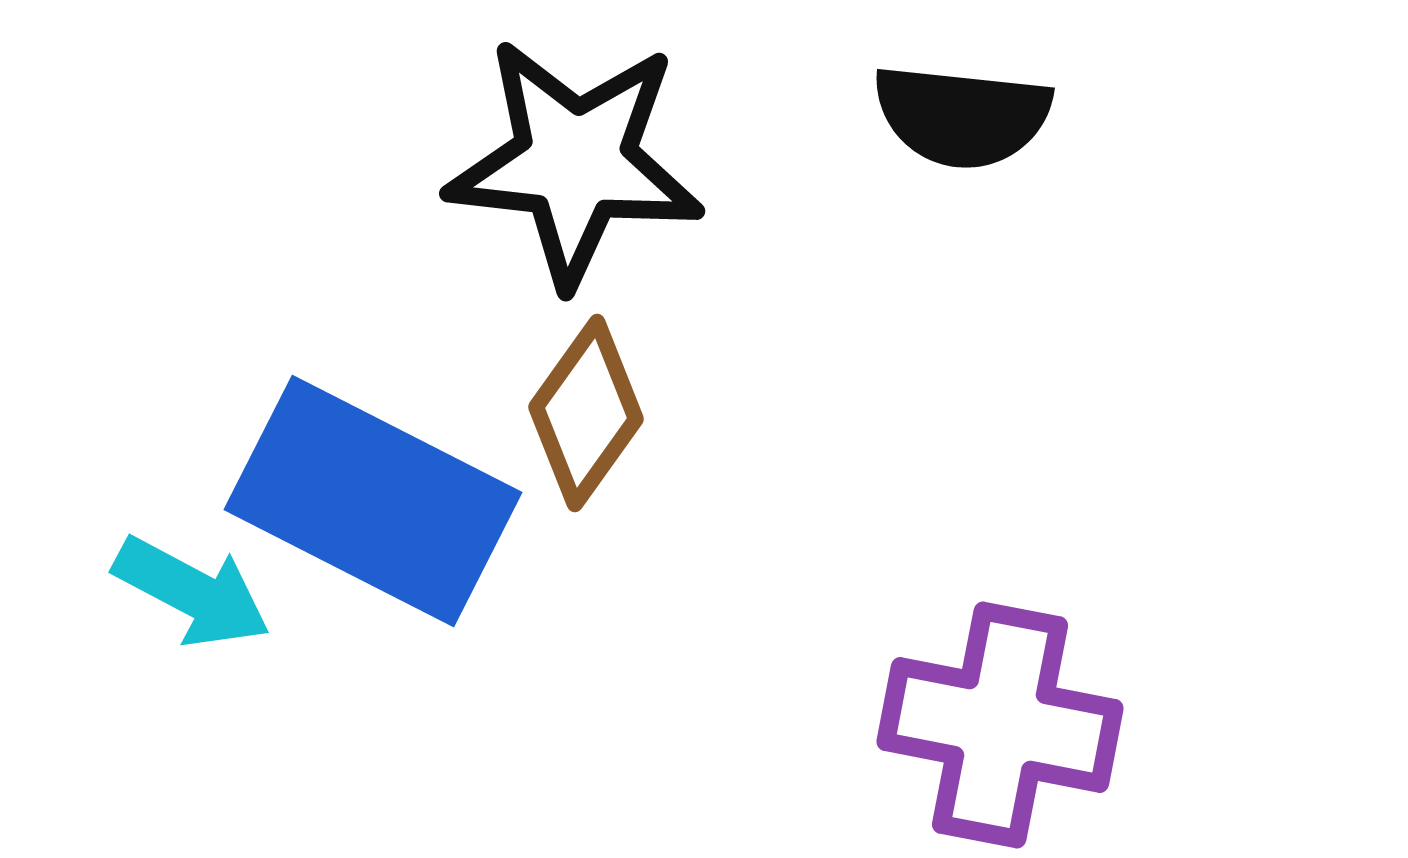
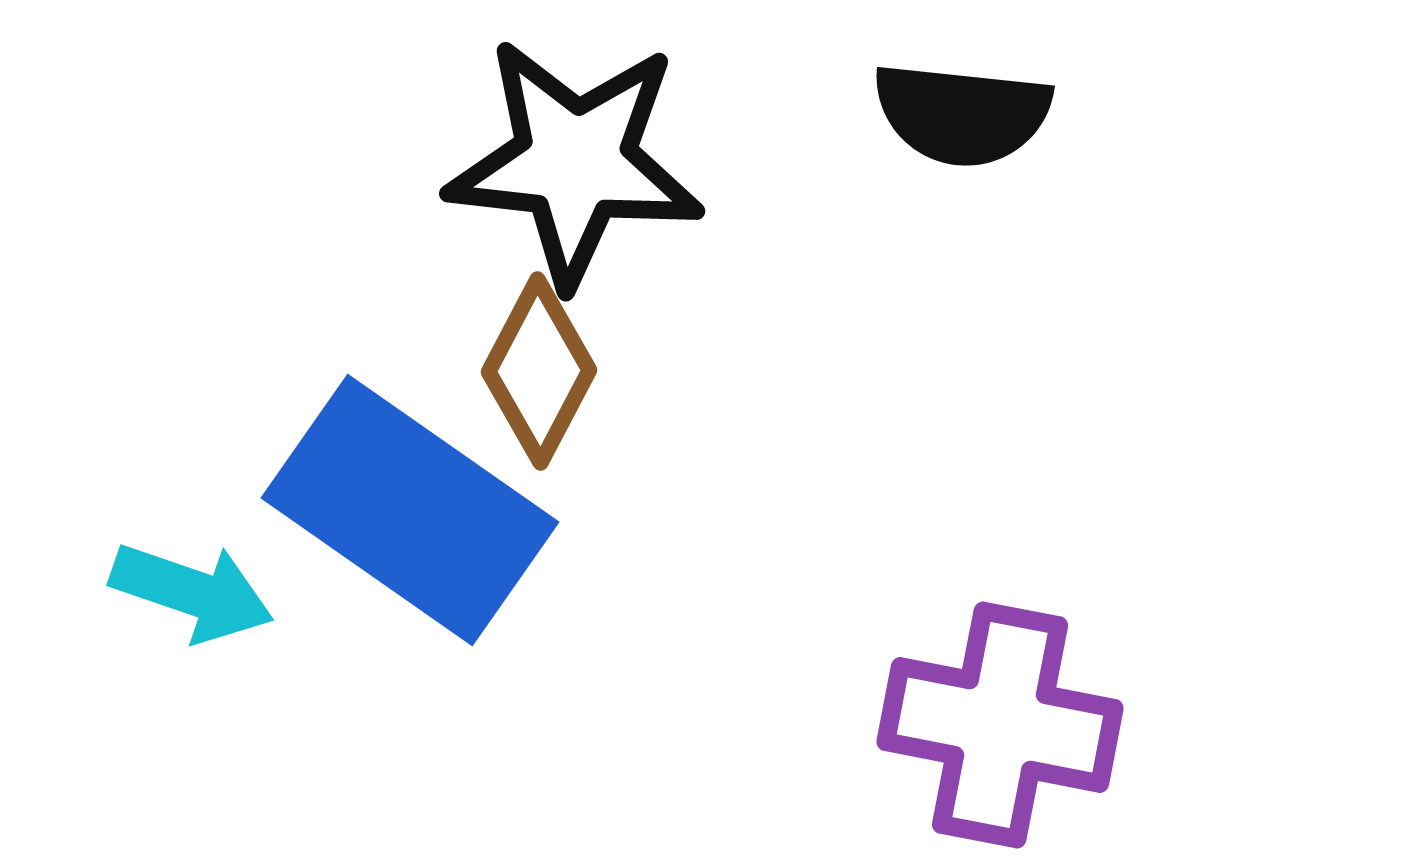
black semicircle: moved 2 px up
brown diamond: moved 47 px left, 42 px up; rotated 8 degrees counterclockwise
blue rectangle: moved 37 px right, 9 px down; rotated 8 degrees clockwise
cyan arrow: rotated 9 degrees counterclockwise
